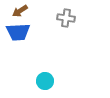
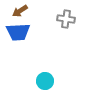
gray cross: moved 1 px down
